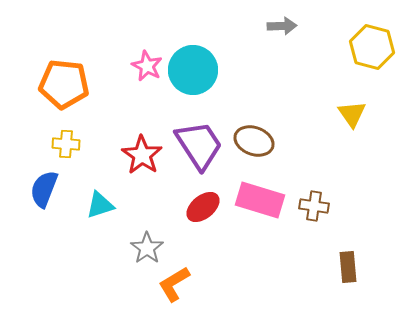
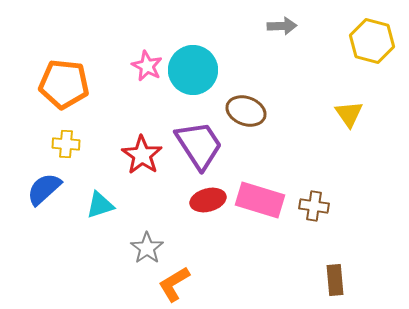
yellow hexagon: moved 6 px up
yellow triangle: moved 3 px left
brown ellipse: moved 8 px left, 30 px up
blue semicircle: rotated 27 degrees clockwise
red ellipse: moved 5 px right, 7 px up; rotated 24 degrees clockwise
brown rectangle: moved 13 px left, 13 px down
